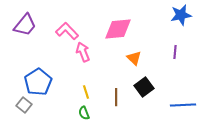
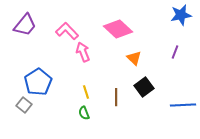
pink diamond: rotated 48 degrees clockwise
purple line: rotated 16 degrees clockwise
